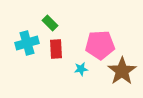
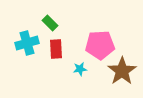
cyan star: moved 1 px left
